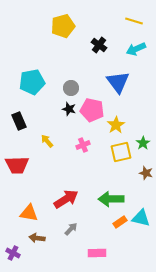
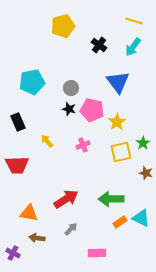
cyan arrow: moved 3 px left, 2 px up; rotated 30 degrees counterclockwise
black rectangle: moved 1 px left, 1 px down
yellow star: moved 1 px right, 3 px up
cyan triangle: rotated 12 degrees clockwise
